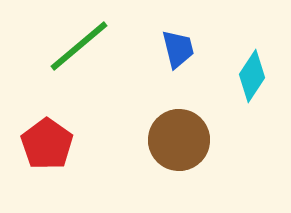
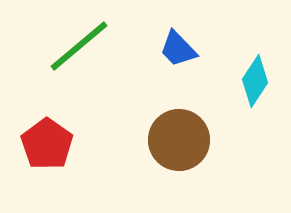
blue trapezoid: rotated 150 degrees clockwise
cyan diamond: moved 3 px right, 5 px down
